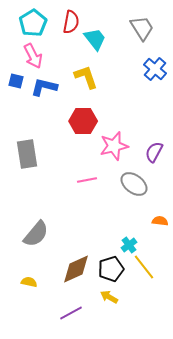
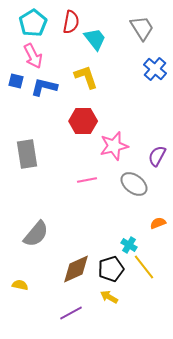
purple semicircle: moved 3 px right, 4 px down
orange semicircle: moved 2 px left, 2 px down; rotated 28 degrees counterclockwise
cyan cross: rotated 21 degrees counterclockwise
yellow semicircle: moved 9 px left, 3 px down
